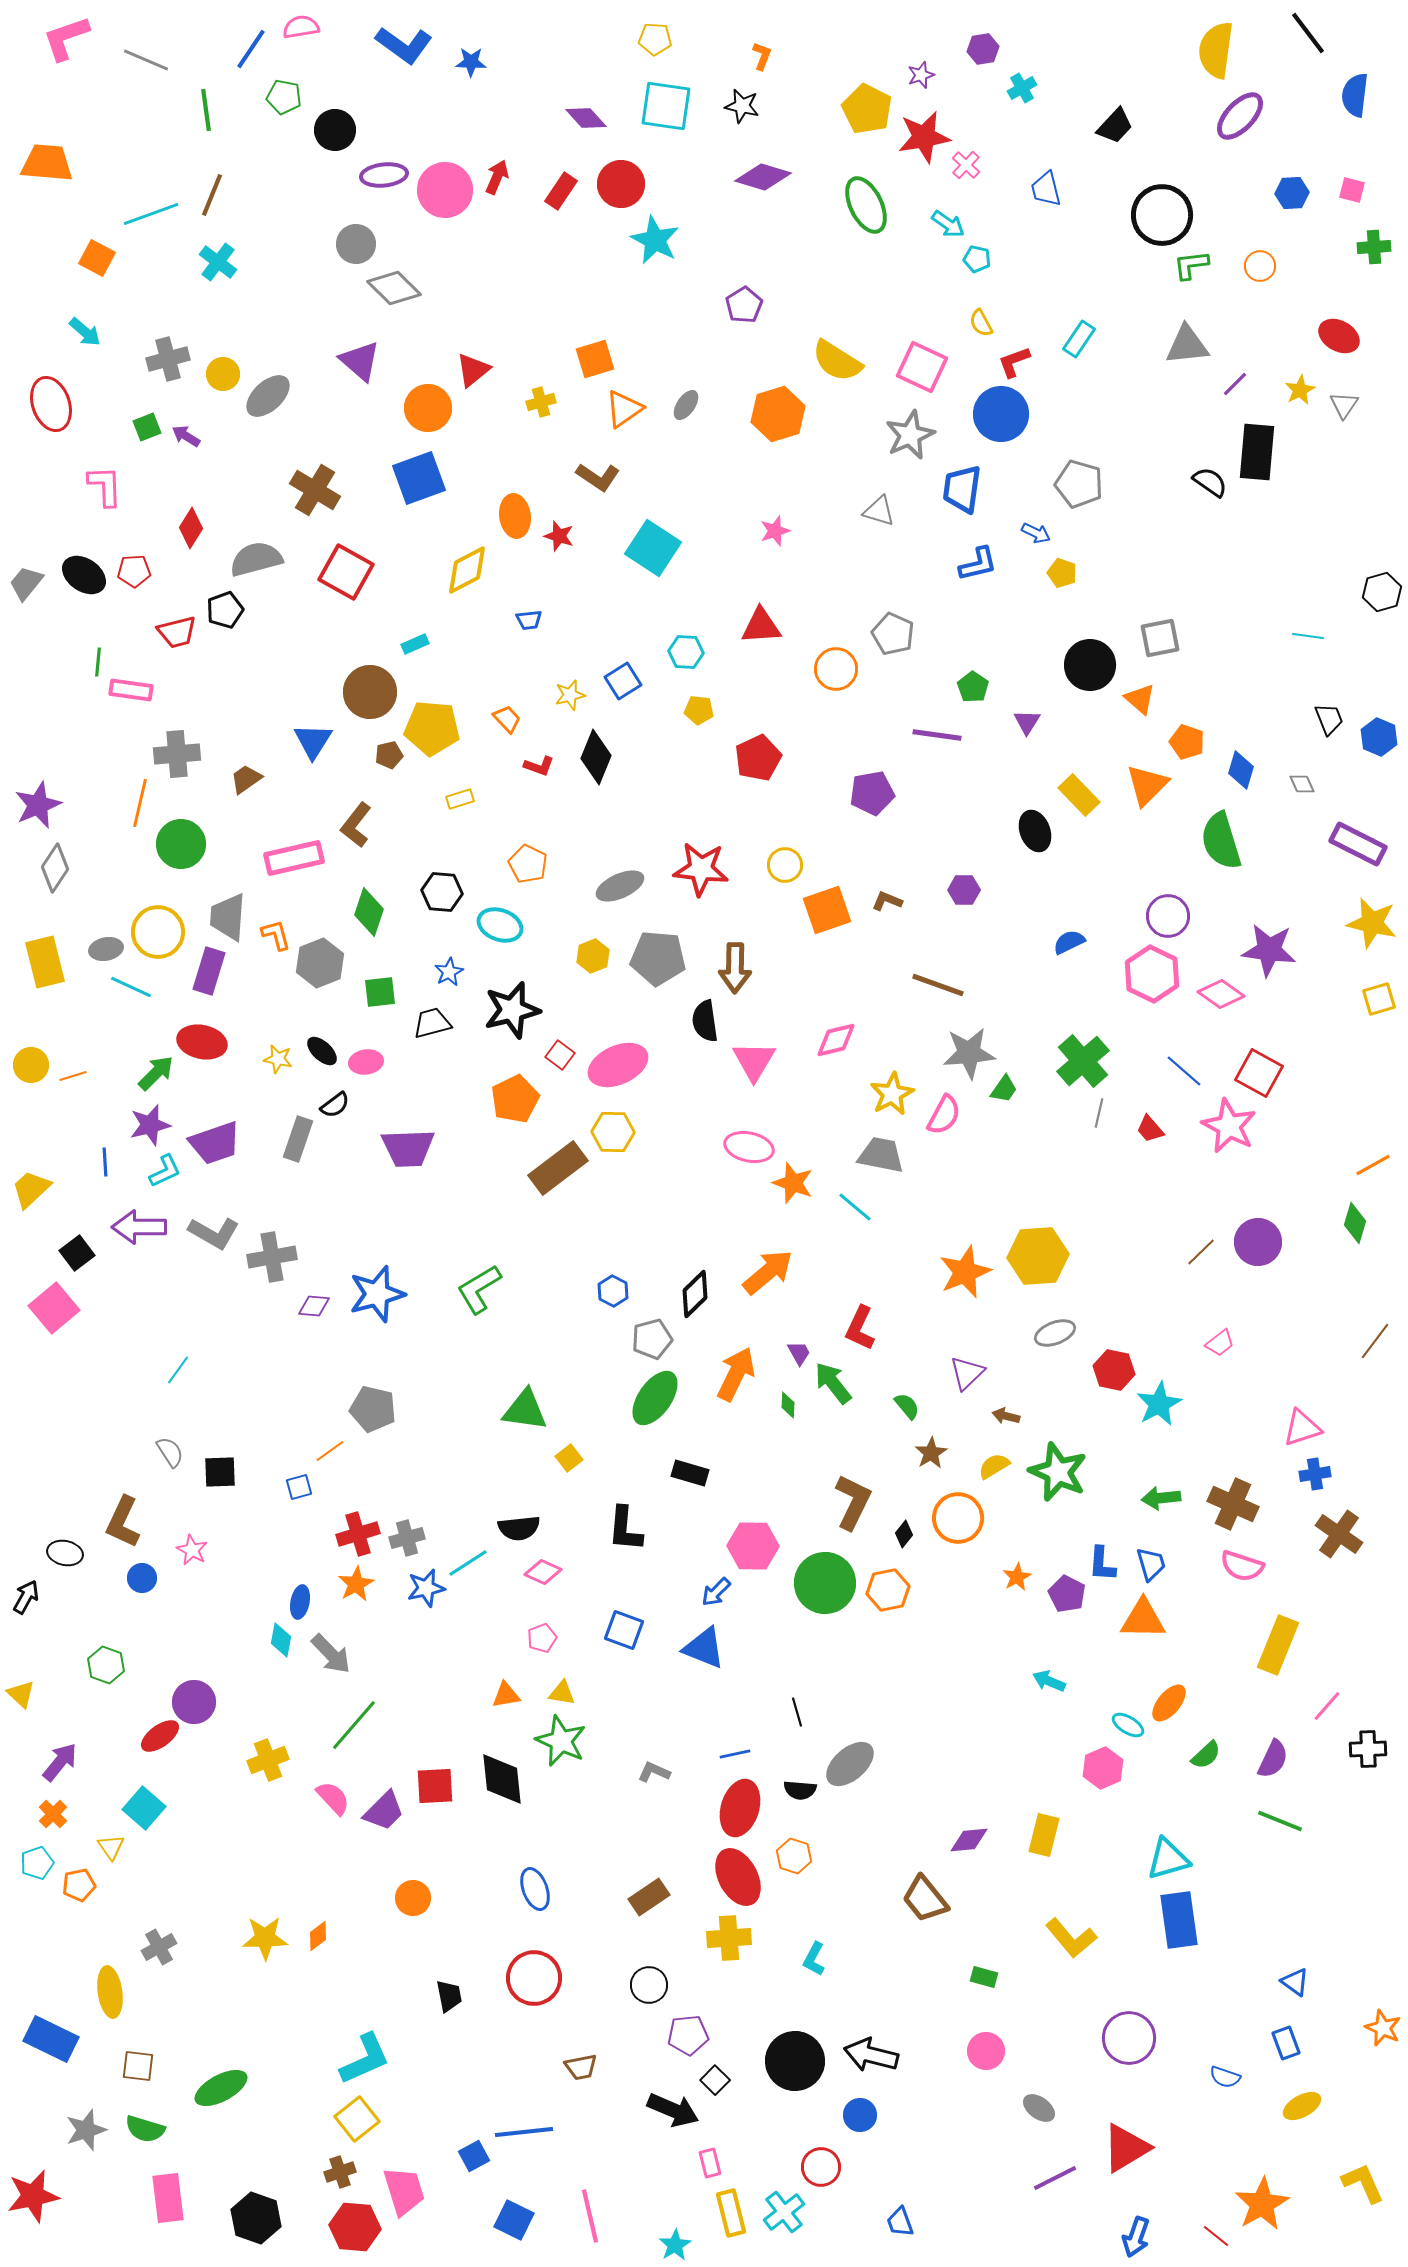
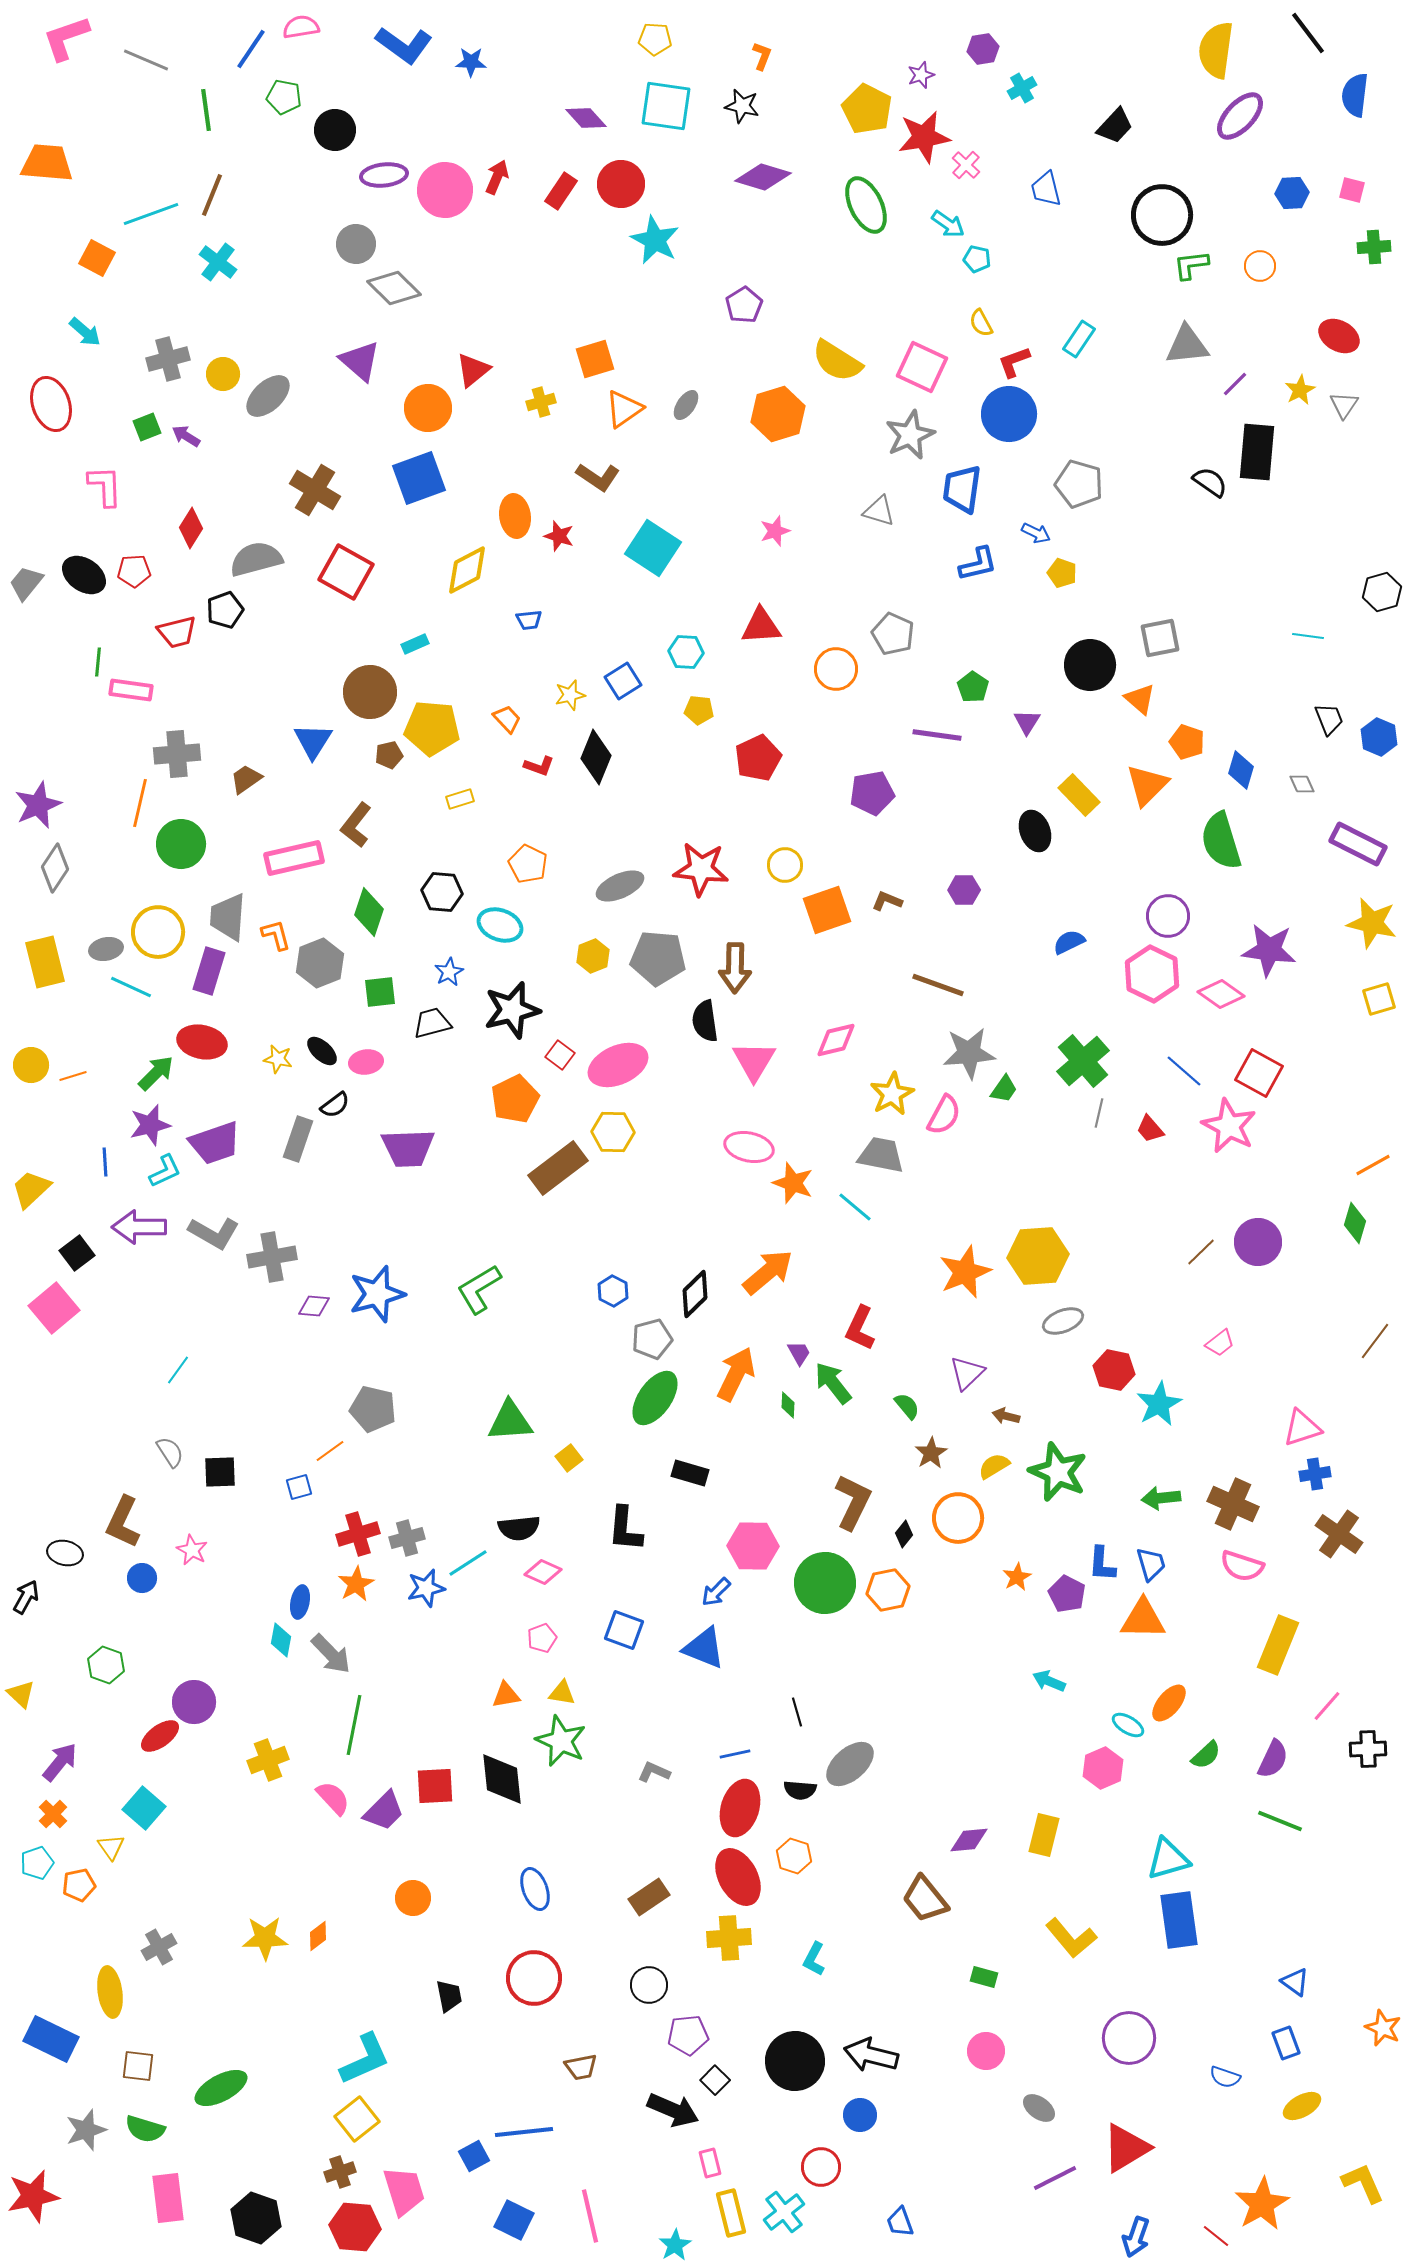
blue circle at (1001, 414): moved 8 px right
gray ellipse at (1055, 1333): moved 8 px right, 12 px up
green triangle at (525, 1410): moved 15 px left, 11 px down; rotated 12 degrees counterclockwise
green line at (354, 1725): rotated 30 degrees counterclockwise
